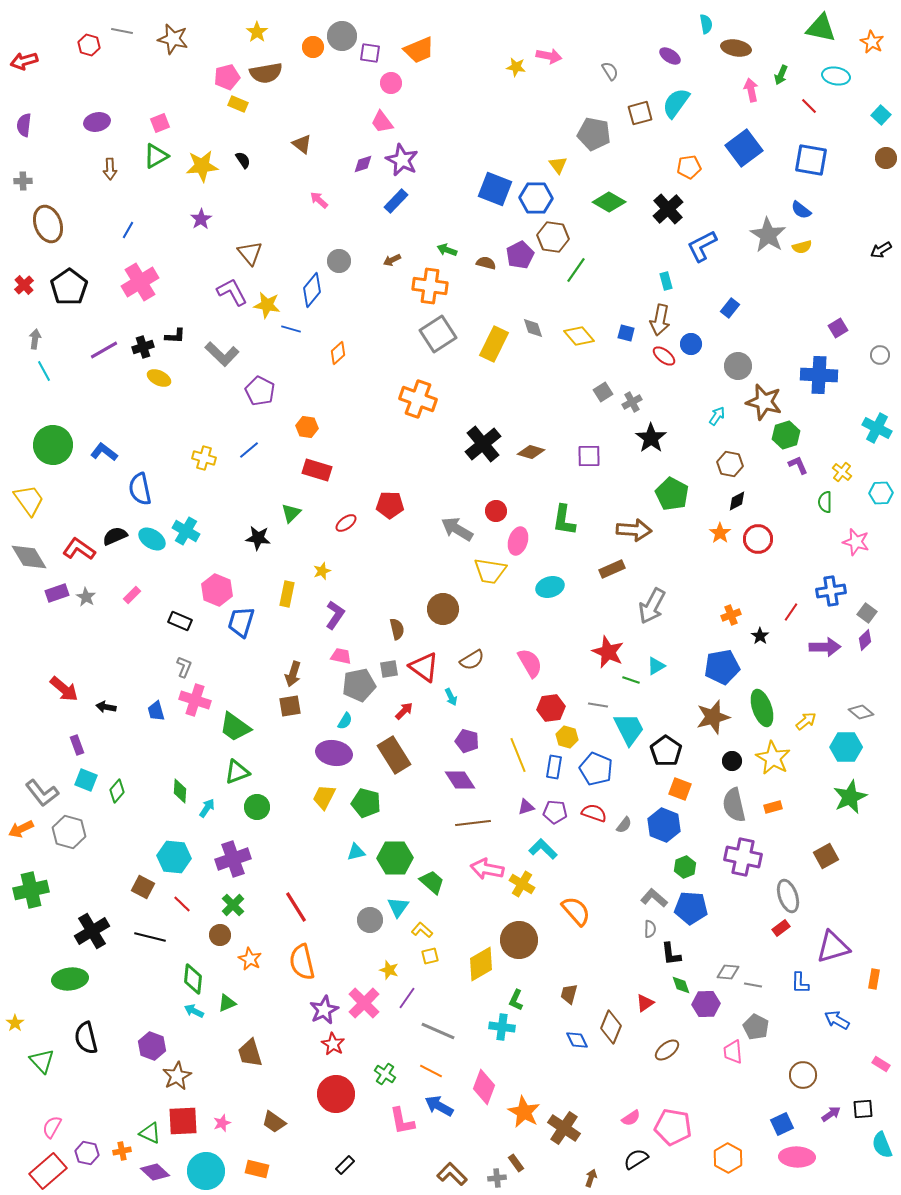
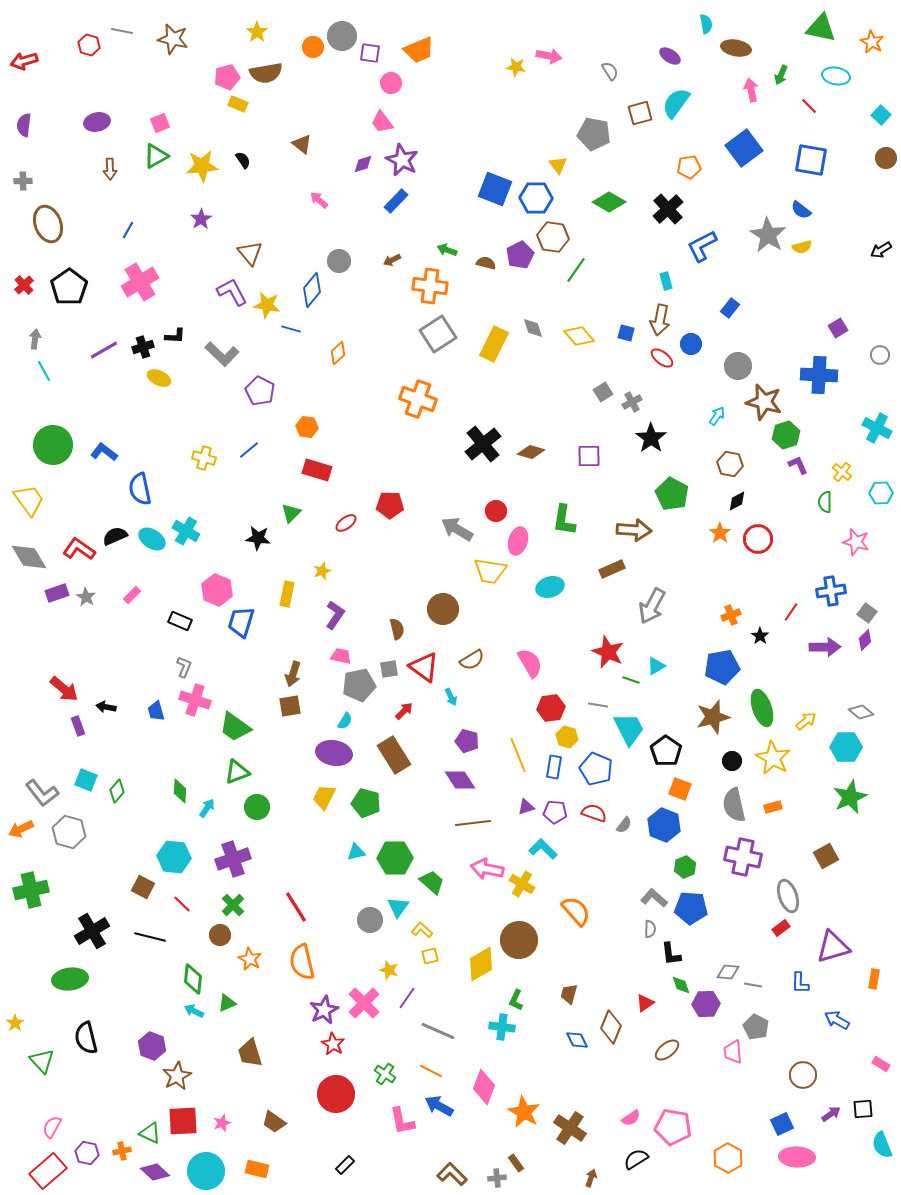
red ellipse at (664, 356): moved 2 px left, 2 px down
purple rectangle at (77, 745): moved 1 px right, 19 px up
brown cross at (564, 1128): moved 6 px right
